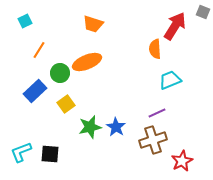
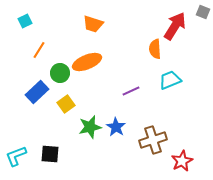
blue rectangle: moved 2 px right, 1 px down
purple line: moved 26 px left, 22 px up
cyan L-shape: moved 5 px left, 4 px down
